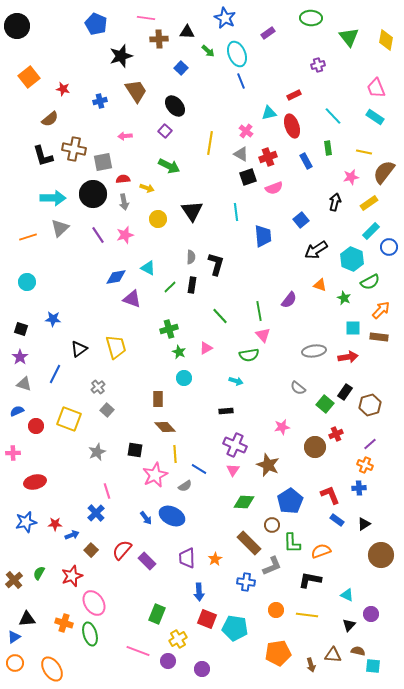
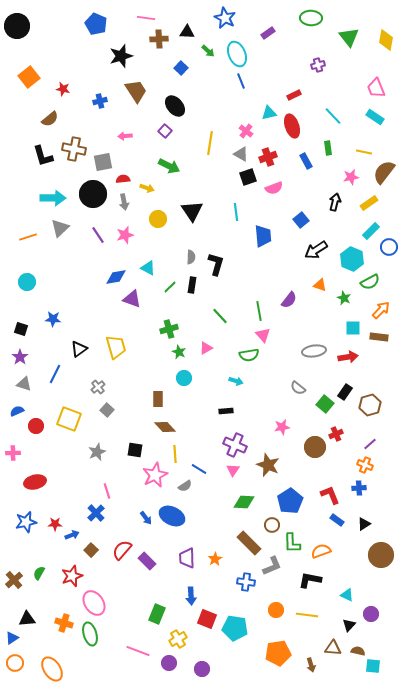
blue arrow at (199, 592): moved 8 px left, 4 px down
blue triangle at (14, 637): moved 2 px left, 1 px down
brown triangle at (333, 655): moved 7 px up
purple circle at (168, 661): moved 1 px right, 2 px down
